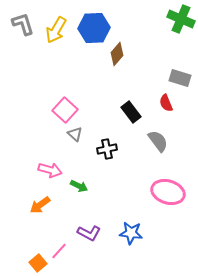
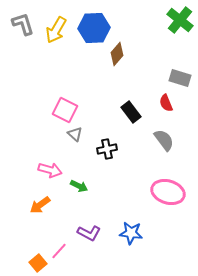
green cross: moved 1 px left, 1 px down; rotated 16 degrees clockwise
pink square: rotated 15 degrees counterclockwise
gray semicircle: moved 6 px right, 1 px up
